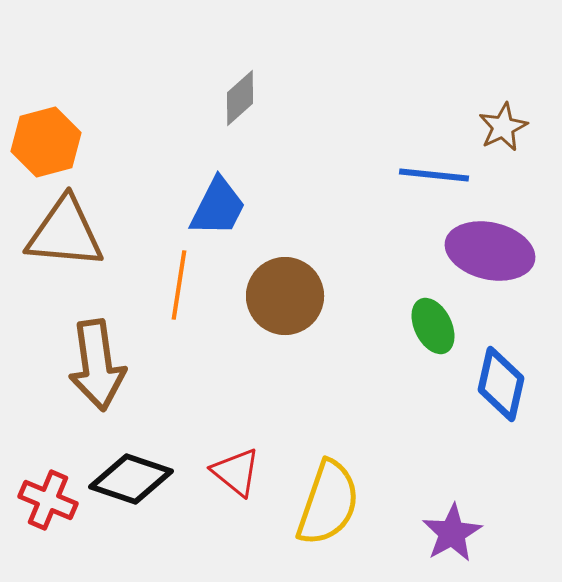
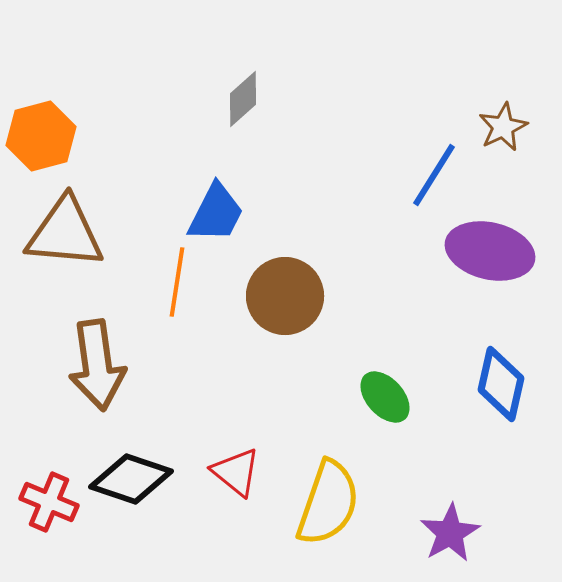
gray diamond: moved 3 px right, 1 px down
orange hexagon: moved 5 px left, 6 px up
blue line: rotated 64 degrees counterclockwise
blue trapezoid: moved 2 px left, 6 px down
orange line: moved 2 px left, 3 px up
green ellipse: moved 48 px left, 71 px down; rotated 16 degrees counterclockwise
red cross: moved 1 px right, 2 px down
purple star: moved 2 px left
